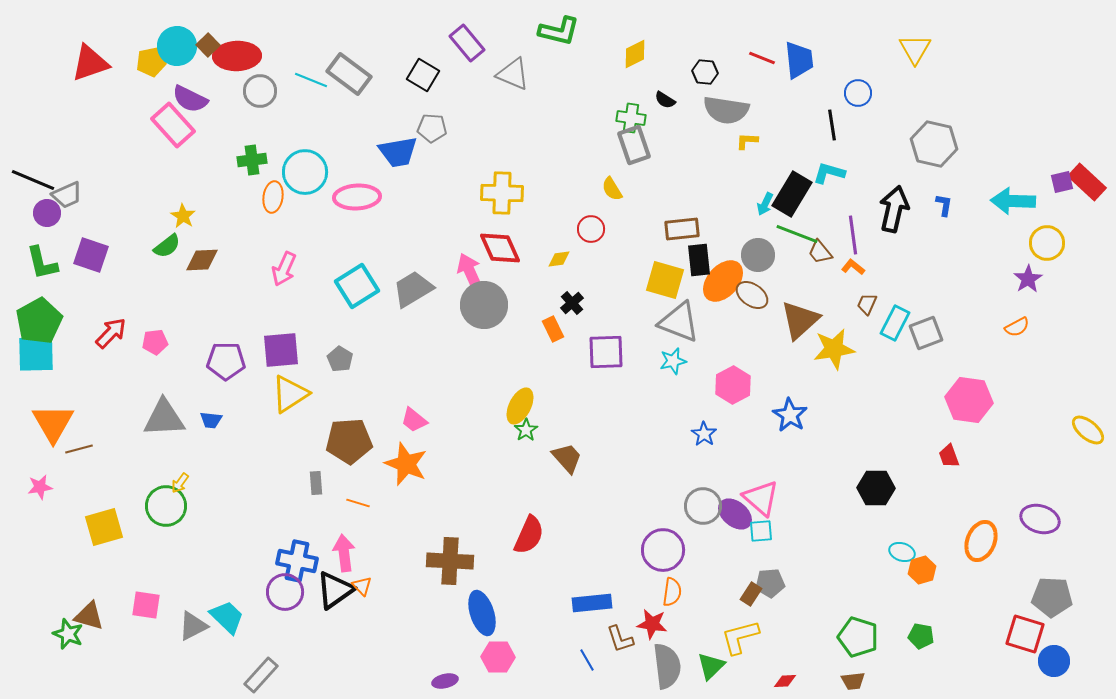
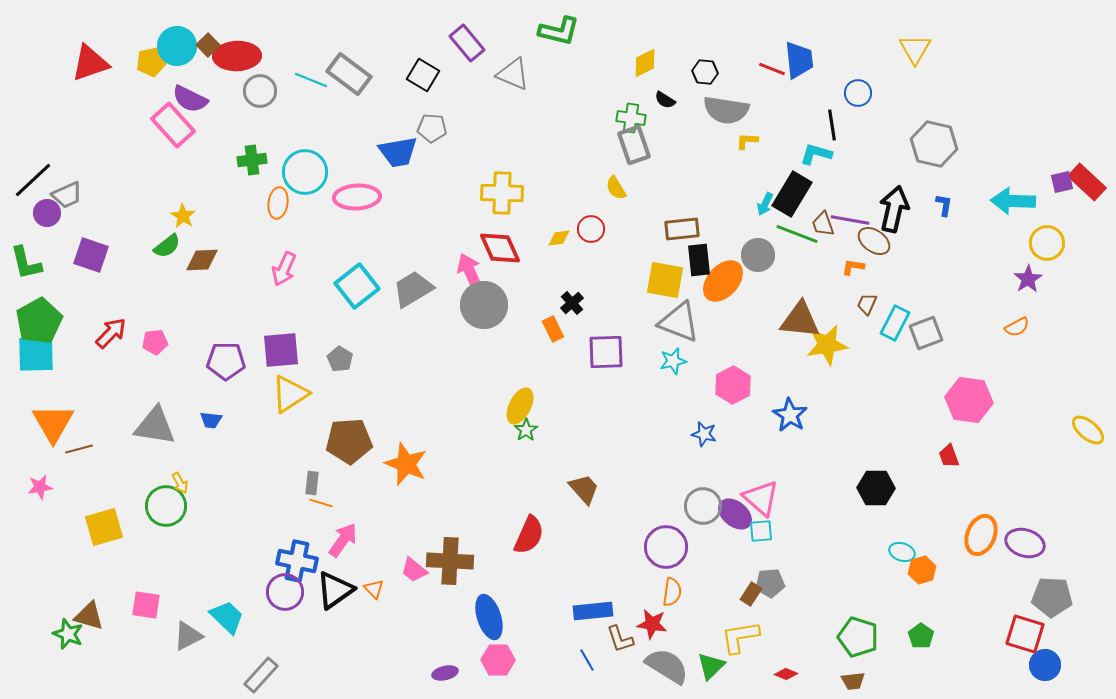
yellow diamond at (635, 54): moved 10 px right, 9 px down
red line at (762, 58): moved 10 px right, 11 px down
cyan L-shape at (829, 173): moved 13 px left, 19 px up
black line at (33, 180): rotated 66 degrees counterclockwise
yellow semicircle at (612, 189): moved 4 px right, 1 px up
orange ellipse at (273, 197): moved 5 px right, 6 px down
purple line at (853, 235): moved 3 px left, 15 px up; rotated 72 degrees counterclockwise
brown trapezoid at (820, 252): moved 3 px right, 28 px up; rotated 20 degrees clockwise
yellow diamond at (559, 259): moved 21 px up
green L-shape at (42, 263): moved 16 px left
orange L-shape at (853, 267): rotated 30 degrees counterclockwise
yellow square at (665, 280): rotated 6 degrees counterclockwise
cyan square at (357, 286): rotated 6 degrees counterclockwise
brown ellipse at (752, 295): moved 122 px right, 54 px up
brown triangle at (800, 320): rotated 48 degrees clockwise
yellow star at (834, 349): moved 7 px left, 4 px up
gray triangle at (164, 418): moved 9 px left, 8 px down; rotated 12 degrees clockwise
pink trapezoid at (414, 420): moved 150 px down
blue star at (704, 434): rotated 20 degrees counterclockwise
brown trapezoid at (567, 458): moved 17 px right, 31 px down
yellow arrow at (180, 483): rotated 65 degrees counterclockwise
gray rectangle at (316, 483): moved 4 px left; rotated 10 degrees clockwise
orange line at (358, 503): moved 37 px left
purple ellipse at (1040, 519): moved 15 px left, 24 px down
orange ellipse at (981, 541): moved 6 px up
purple circle at (663, 550): moved 3 px right, 3 px up
pink arrow at (344, 553): moved 1 px left, 13 px up; rotated 42 degrees clockwise
orange triangle at (362, 586): moved 12 px right, 3 px down
blue rectangle at (592, 603): moved 1 px right, 8 px down
blue ellipse at (482, 613): moved 7 px right, 4 px down
gray triangle at (193, 626): moved 5 px left, 10 px down
green pentagon at (921, 636): rotated 25 degrees clockwise
yellow L-shape at (740, 637): rotated 6 degrees clockwise
pink hexagon at (498, 657): moved 3 px down
blue circle at (1054, 661): moved 9 px left, 4 px down
gray semicircle at (667, 666): rotated 51 degrees counterclockwise
purple ellipse at (445, 681): moved 8 px up
red diamond at (785, 681): moved 1 px right, 7 px up; rotated 25 degrees clockwise
